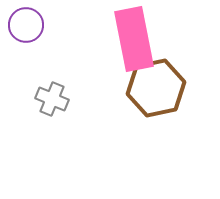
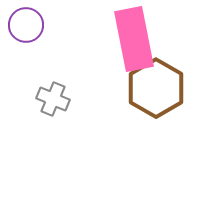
brown hexagon: rotated 18 degrees counterclockwise
gray cross: moved 1 px right
